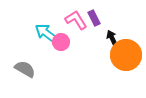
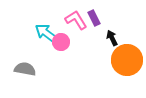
orange circle: moved 1 px right, 5 px down
gray semicircle: rotated 20 degrees counterclockwise
